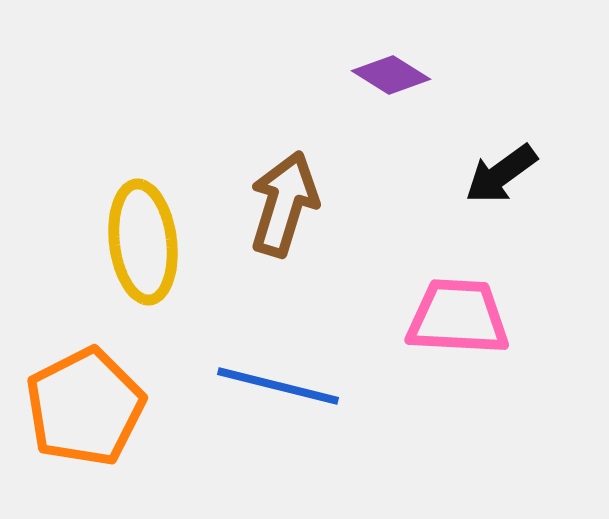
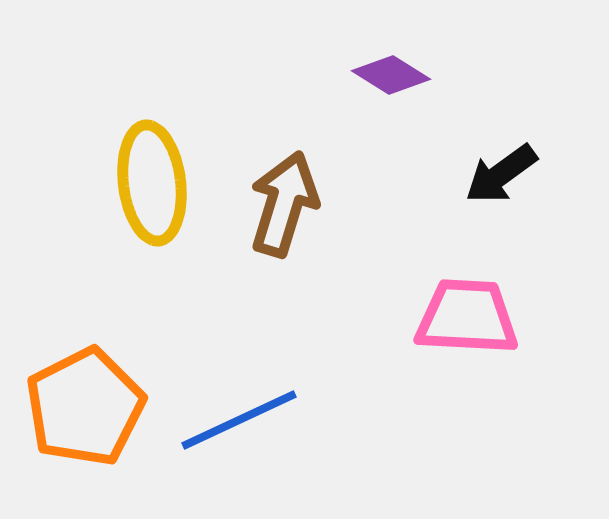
yellow ellipse: moved 9 px right, 59 px up
pink trapezoid: moved 9 px right
blue line: moved 39 px left, 34 px down; rotated 39 degrees counterclockwise
